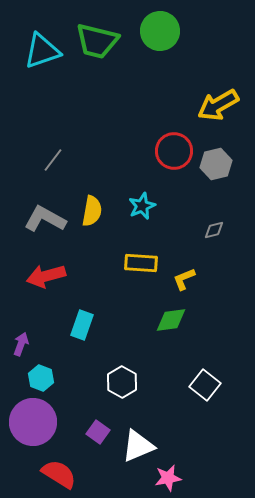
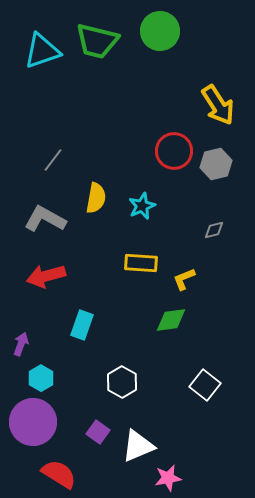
yellow arrow: rotated 93 degrees counterclockwise
yellow semicircle: moved 4 px right, 13 px up
cyan hexagon: rotated 10 degrees clockwise
